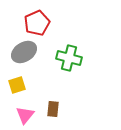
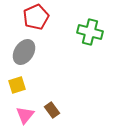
red pentagon: moved 1 px left, 6 px up
gray ellipse: rotated 25 degrees counterclockwise
green cross: moved 21 px right, 26 px up
brown rectangle: moved 1 px left, 1 px down; rotated 42 degrees counterclockwise
